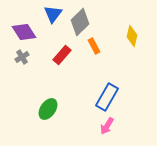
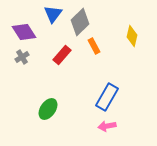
pink arrow: rotated 48 degrees clockwise
